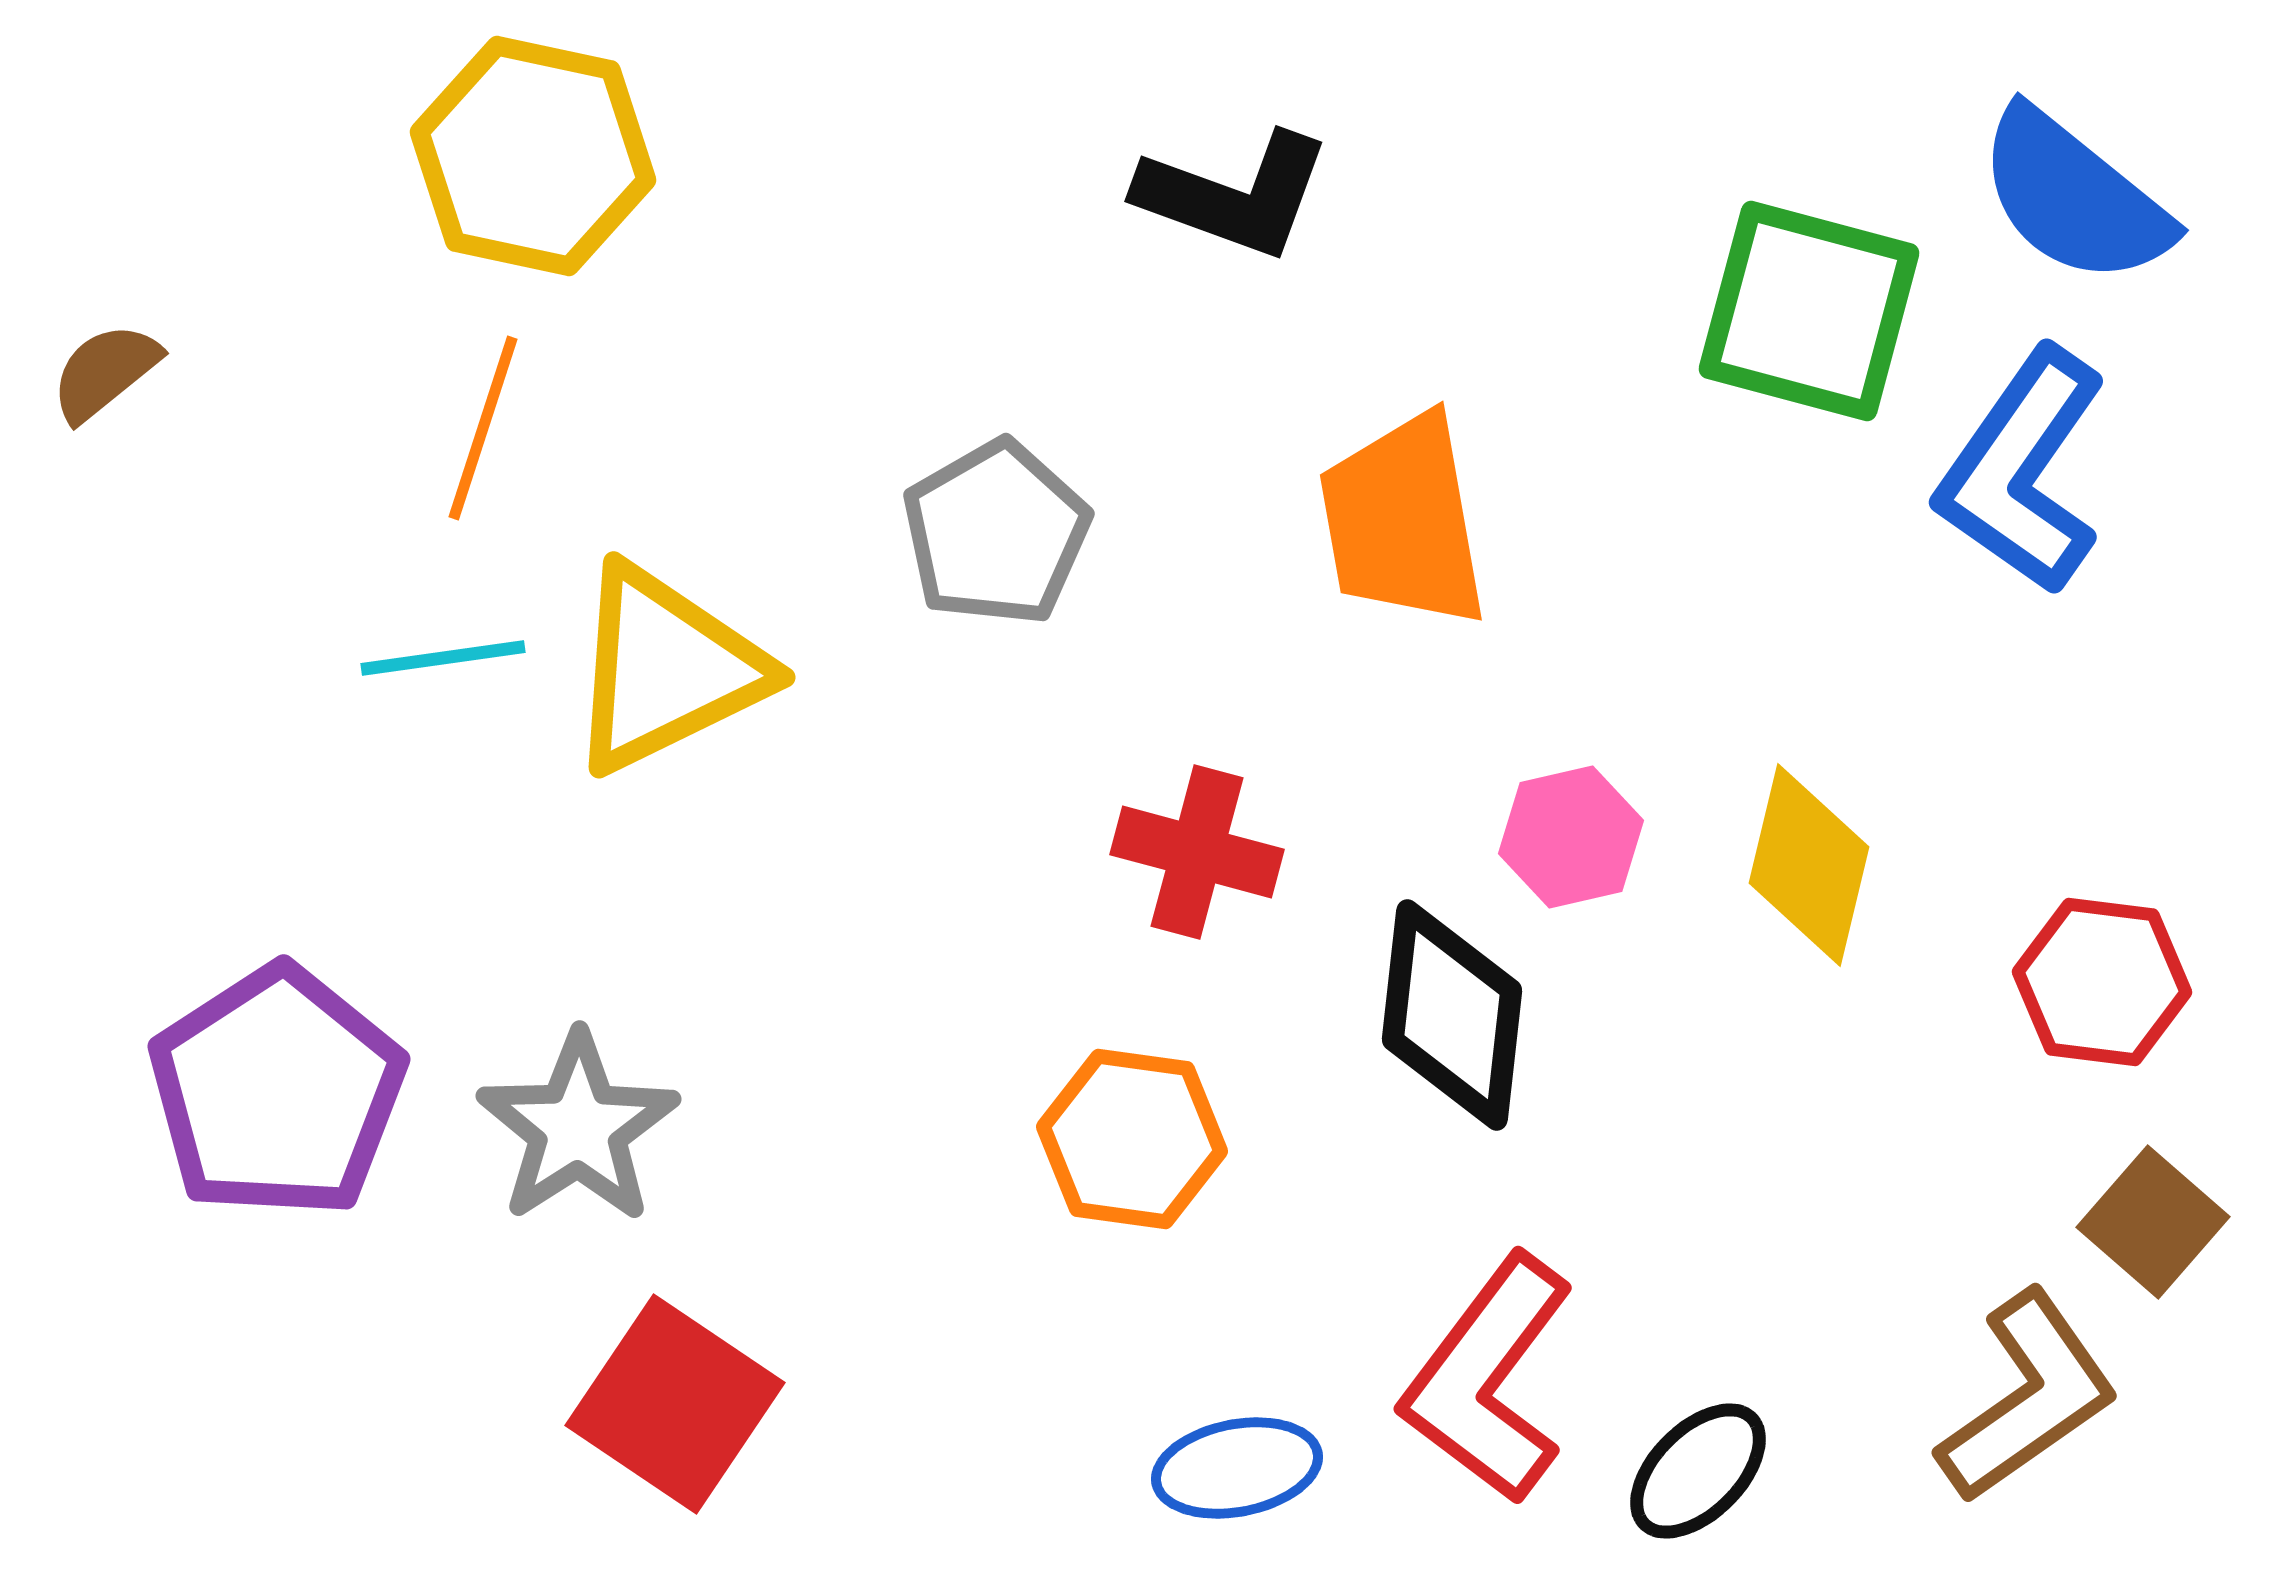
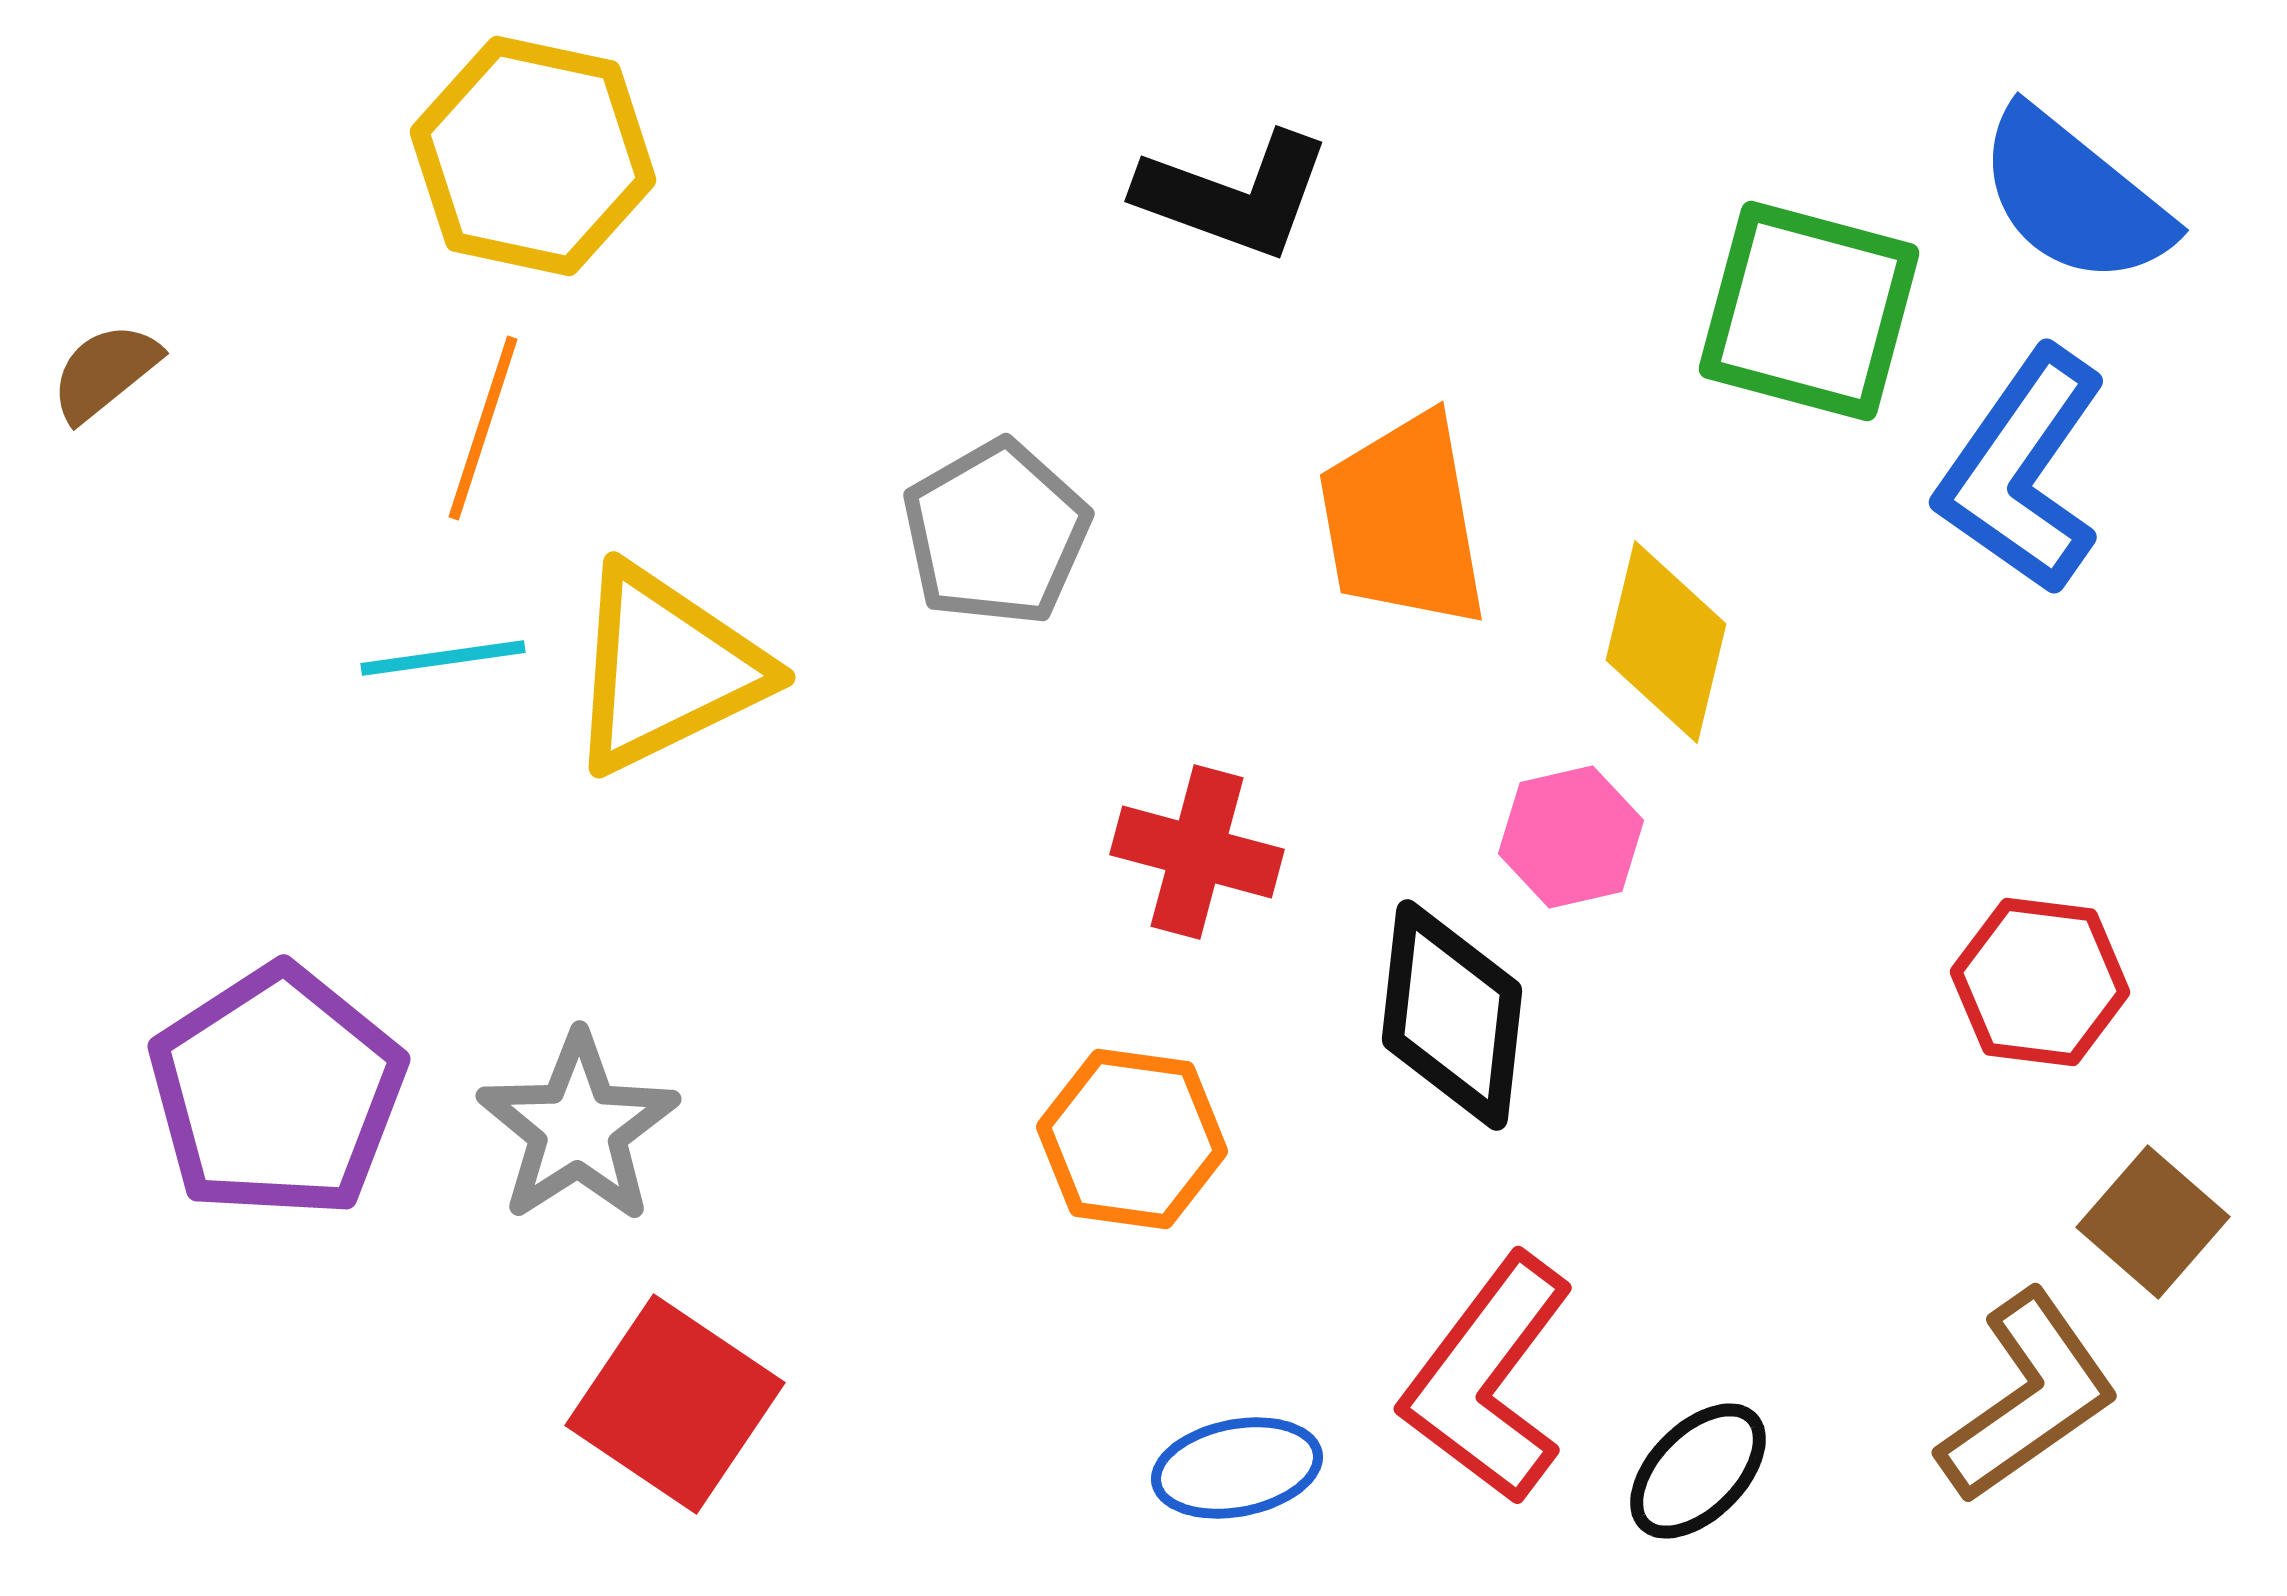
yellow diamond: moved 143 px left, 223 px up
red hexagon: moved 62 px left
